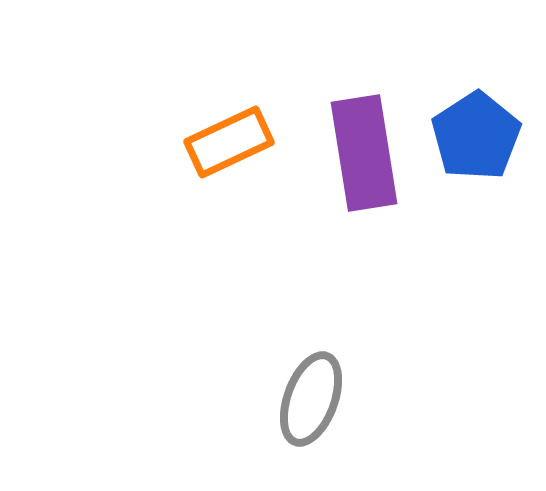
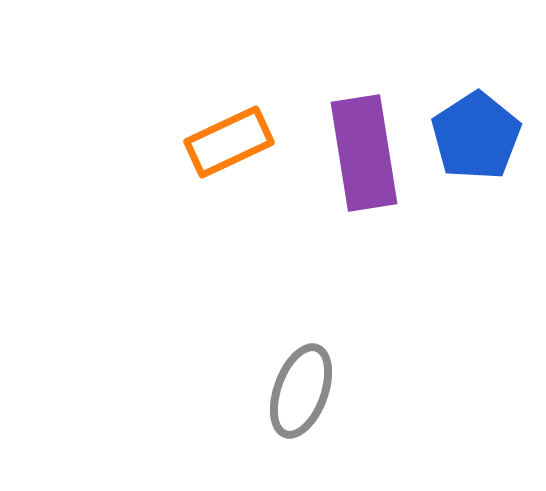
gray ellipse: moved 10 px left, 8 px up
